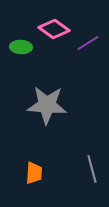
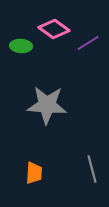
green ellipse: moved 1 px up
